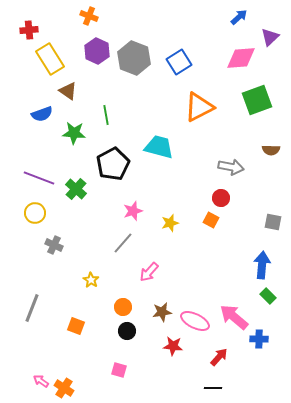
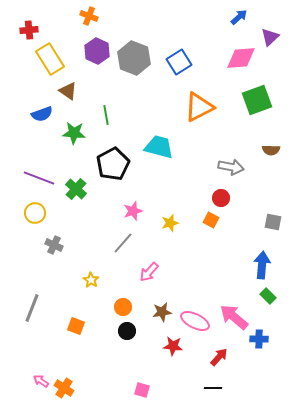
pink square at (119, 370): moved 23 px right, 20 px down
